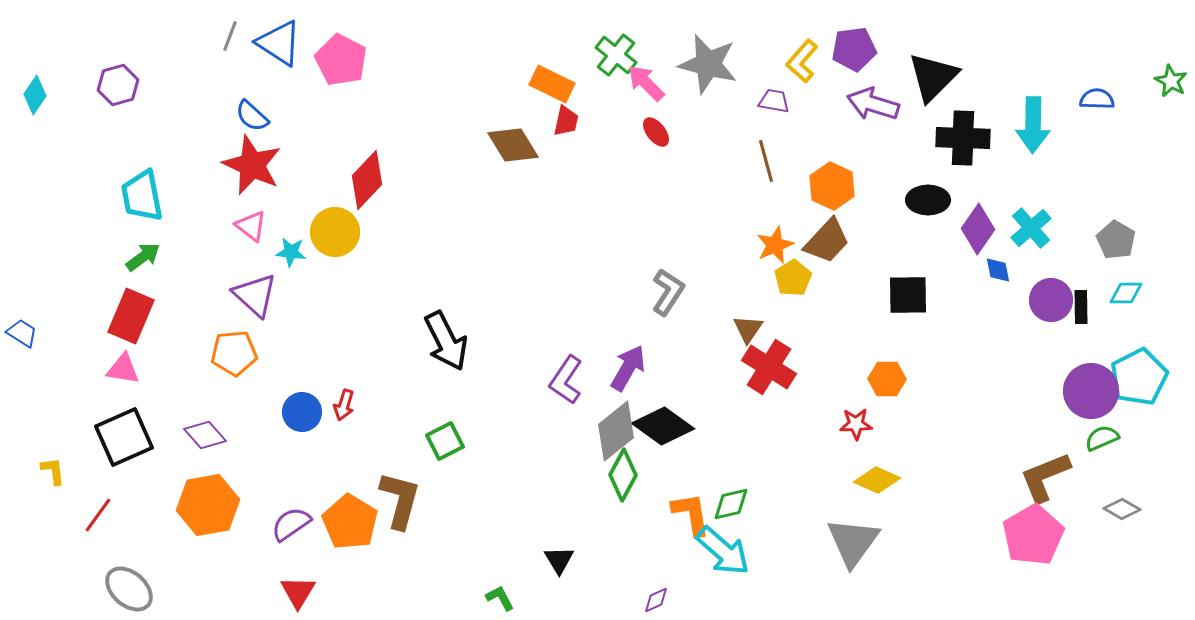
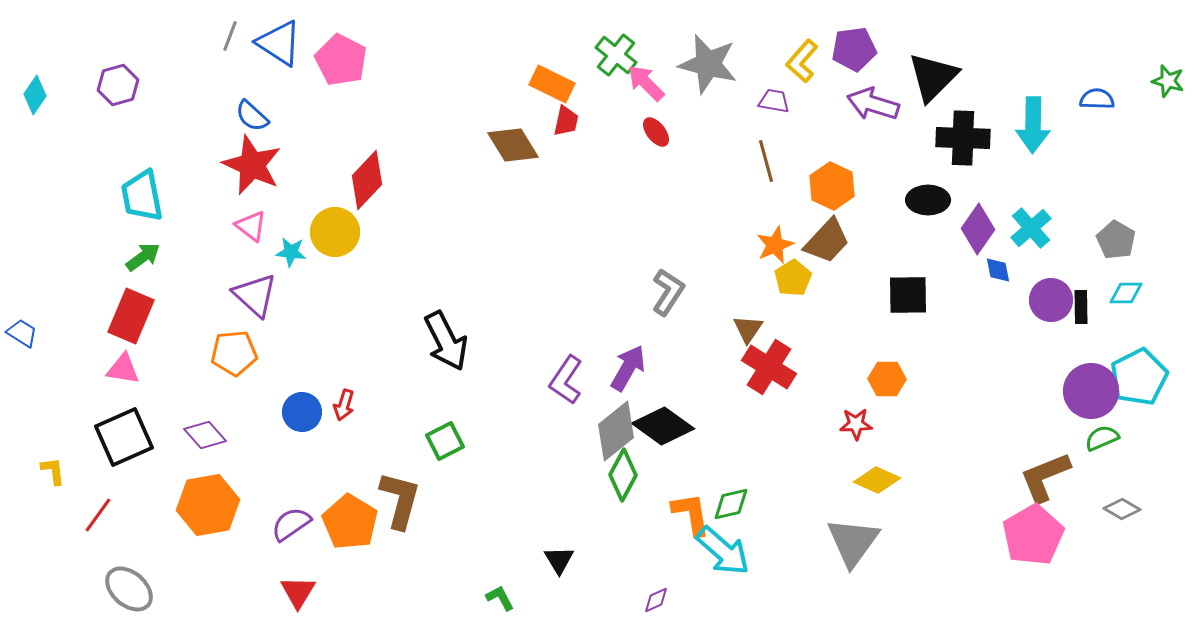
green star at (1171, 81): moved 3 px left; rotated 12 degrees counterclockwise
